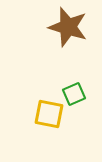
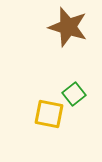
green square: rotated 15 degrees counterclockwise
